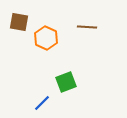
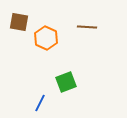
blue line: moved 2 px left; rotated 18 degrees counterclockwise
